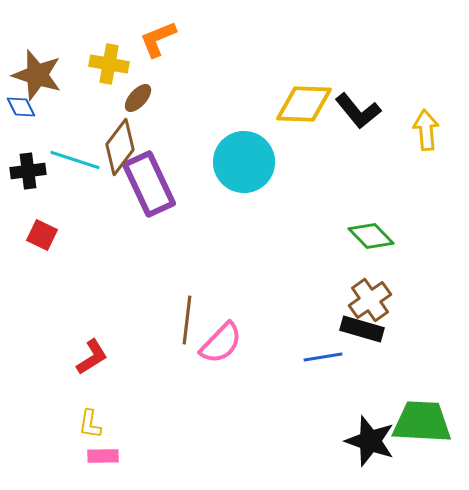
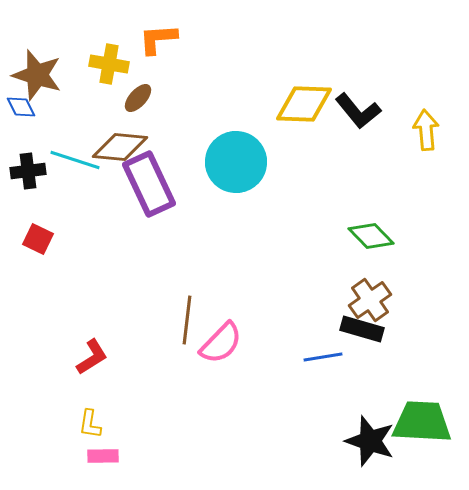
orange L-shape: rotated 18 degrees clockwise
brown diamond: rotated 58 degrees clockwise
cyan circle: moved 8 px left
red square: moved 4 px left, 4 px down
